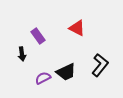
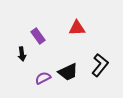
red triangle: rotated 30 degrees counterclockwise
black trapezoid: moved 2 px right
